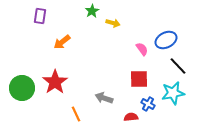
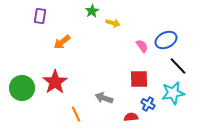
pink semicircle: moved 3 px up
